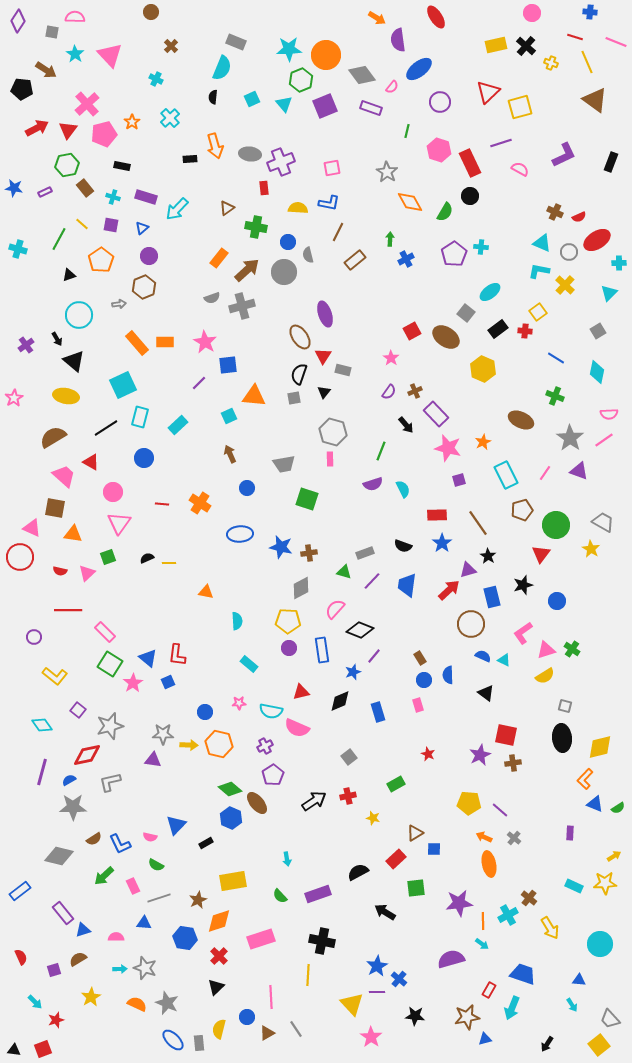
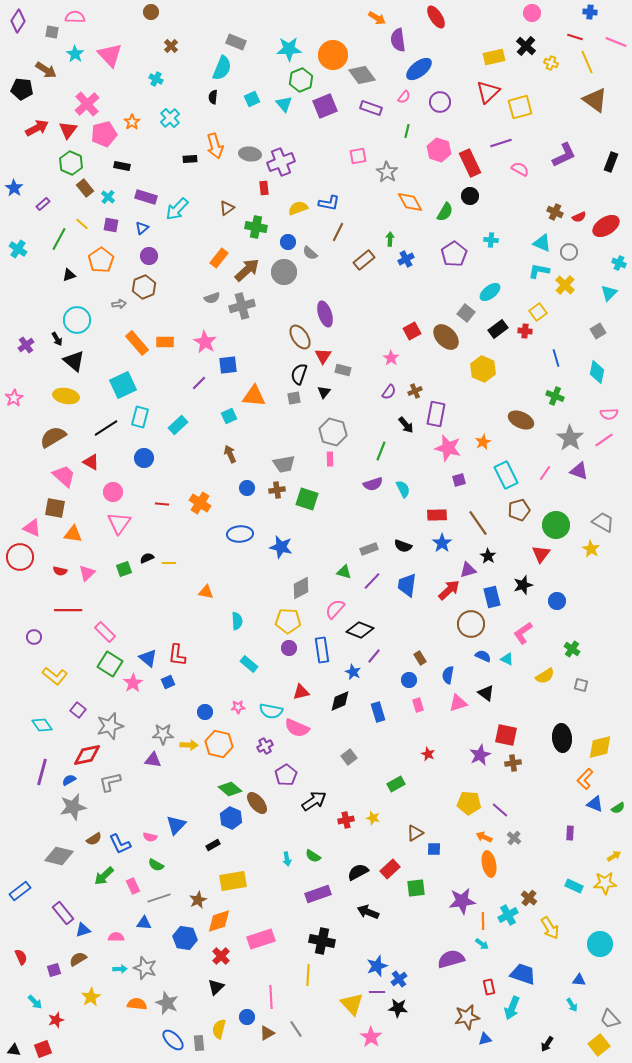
yellow rectangle at (496, 45): moved 2 px left, 12 px down
orange circle at (326, 55): moved 7 px right
pink semicircle at (392, 87): moved 12 px right, 10 px down
green hexagon at (67, 165): moved 4 px right, 2 px up; rotated 25 degrees counterclockwise
pink square at (332, 168): moved 26 px right, 12 px up
blue star at (14, 188): rotated 24 degrees clockwise
purple rectangle at (45, 192): moved 2 px left, 12 px down; rotated 16 degrees counterclockwise
cyan cross at (113, 197): moved 5 px left; rotated 24 degrees clockwise
yellow semicircle at (298, 208): rotated 24 degrees counterclockwise
red ellipse at (597, 240): moved 9 px right, 14 px up
cyan cross at (481, 247): moved 10 px right, 7 px up
cyan cross at (18, 249): rotated 18 degrees clockwise
gray semicircle at (308, 255): moved 2 px right, 2 px up; rotated 35 degrees counterclockwise
brown rectangle at (355, 260): moved 9 px right
cyan cross at (619, 263): rotated 24 degrees clockwise
cyan circle at (79, 315): moved 2 px left, 5 px down
brown ellipse at (446, 337): rotated 12 degrees clockwise
blue line at (556, 358): rotated 42 degrees clockwise
purple rectangle at (436, 414): rotated 55 degrees clockwise
brown pentagon at (522, 510): moved 3 px left
brown cross at (309, 553): moved 32 px left, 63 px up
gray rectangle at (365, 553): moved 4 px right, 4 px up
green square at (108, 557): moved 16 px right, 12 px down
pink triangle at (546, 650): moved 88 px left, 53 px down
cyan triangle at (504, 660): moved 3 px right, 1 px up
blue star at (353, 672): rotated 28 degrees counterclockwise
blue semicircle at (448, 675): rotated 12 degrees clockwise
blue circle at (424, 680): moved 15 px left
pink star at (239, 703): moved 1 px left, 4 px down
gray square at (565, 706): moved 16 px right, 21 px up
purple pentagon at (273, 775): moved 13 px right
red cross at (348, 796): moved 2 px left, 24 px down
gray star at (73, 807): rotated 12 degrees counterclockwise
black rectangle at (206, 843): moved 7 px right, 2 px down
red rectangle at (396, 859): moved 6 px left, 10 px down
green semicircle at (280, 896): moved 33 px right, 40 px up; rotated 14 degrees counterclockwise
purple star at (459, 903): moved 3 px right, 2 px up
black arrow at (385, 912): moved 17 px left; rotated 10 degrees counterclockwise
red cross at (219, 956): moved 2 px right
blue star at (377, 966): rotated 10 degrees clockwise
blue cross at (399, 979): rotated 14 degrees clockwise
red rectangle at (489, 990): moved 3 px up; rotated 42 degrees counterclockwise
orange semicircle at (137, 1004): rotated 18 degrees counterclockwise
black star at (415, 1016): moved 17 px left, 8 px up
